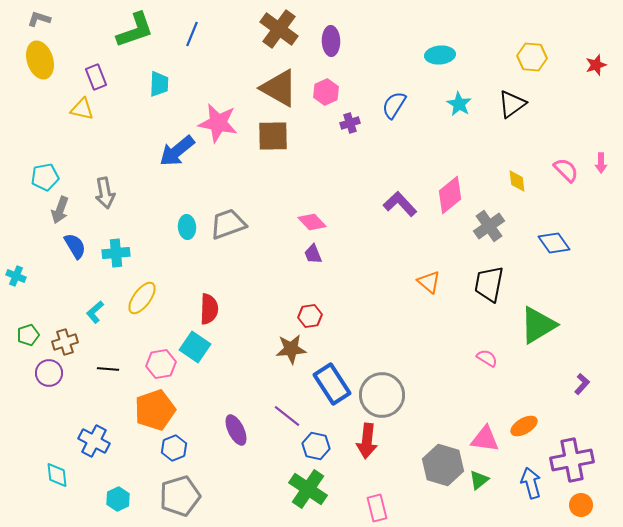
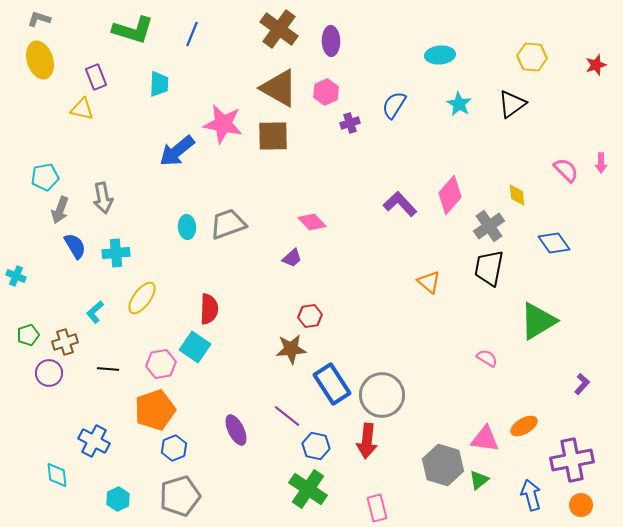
green L-shape at (135, 30): moved 2 px left; rotated 36 degrees clockwise
pink star at (218, 123): moved 5 px right, 1 px down
yellow diamond at (517, 181): moved 14 px down
gray arrow at (105, 193): moved 2 px left, 5 px down
pink diamond at (450, 195): rotated 9 degrees counterclockwise
purple trapezoid at (313, 254): moved 21 px left, 4 px down; rotated 110 degrees counterclockwise
black trapezoid at (489, 284): moved 16 px up
green triangle at (538, 325): moved 4 px up
blue arrow at (531, 483): moved 12 px down
